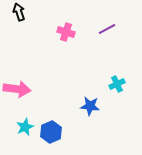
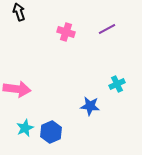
cyan star: moved 1 px down
